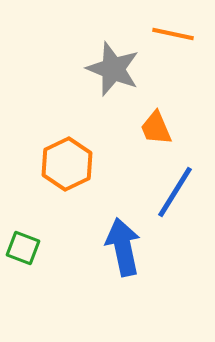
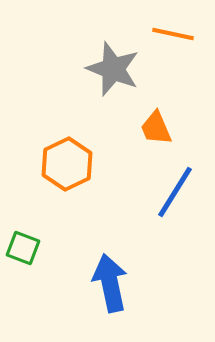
blue arrow: moved 13 px left, 36 px down
